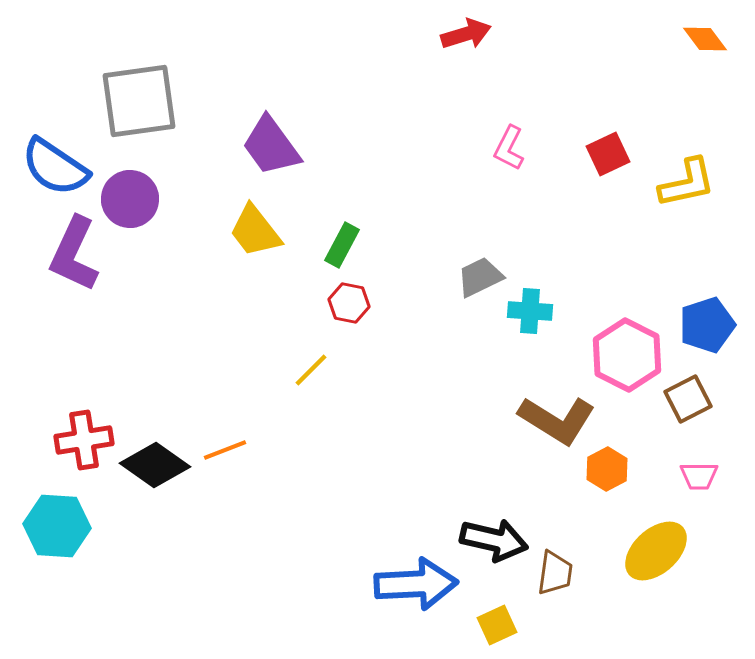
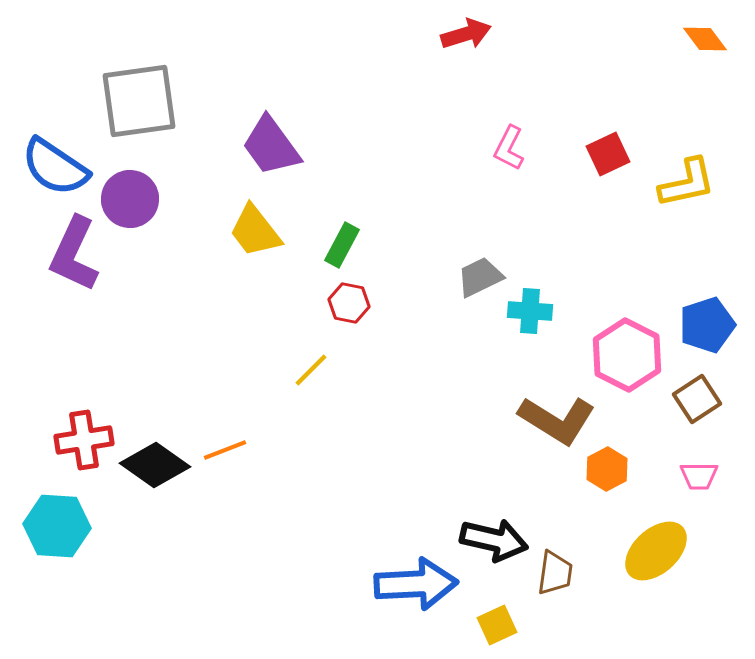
brown square: moved 9 px right; rotated 6 degrees counterclockwise
